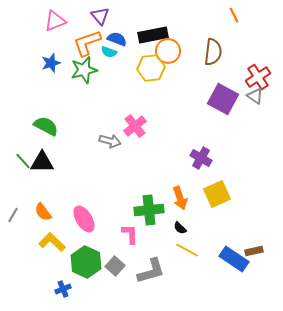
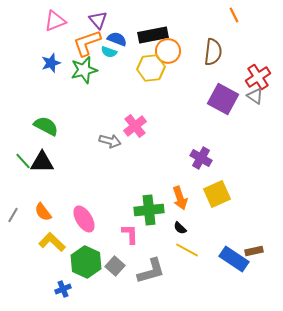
purple triangle: moved 2 px left, 4 px down
